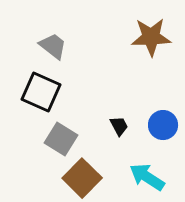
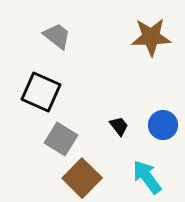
gray trapezoid: moved 4 px right, 10 px up
black trapezoid: rotated 10 degrees counterclockwise
cyan arrow: rotated 21 degrees clockwise
